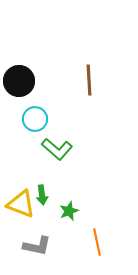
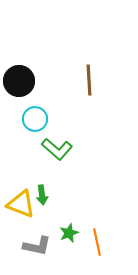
green star: moved 22 px down
